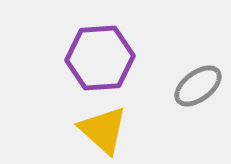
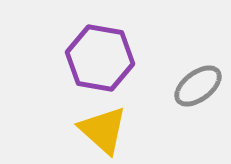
purple hexagon: rotated 14 degrees clockwise
